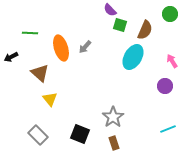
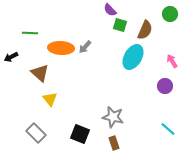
orange ellipse: rotated 70 degrees counterclockwise
gray star: rotated 25 degrees counterclockwise
cyan line: rotated 63 degrees clockwise
gray rectangle: moved 2 px left, 2 px up
